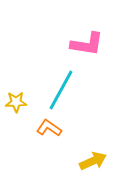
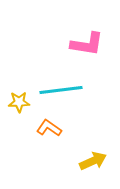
cyan line: rotated 54 degrees clockwise
yellow star: moved 3 px right
